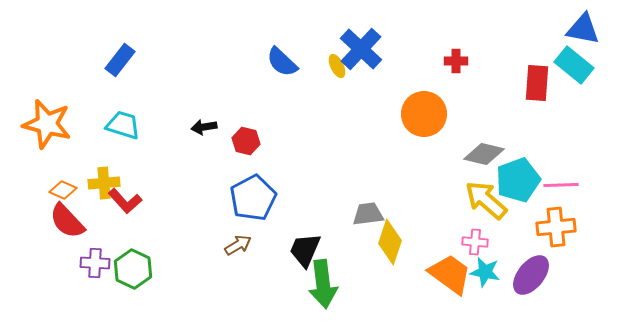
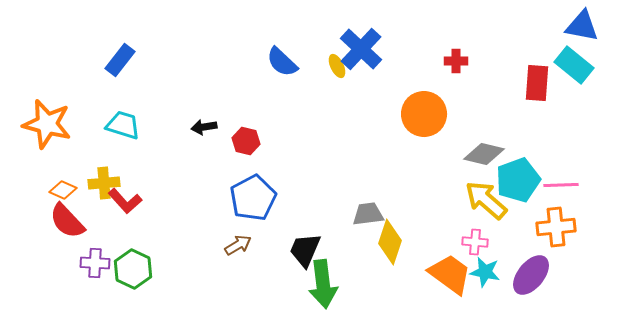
blue triangle: moved 1 px left, 3 px up
